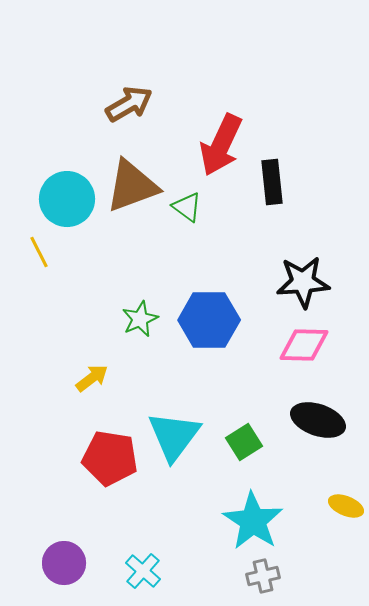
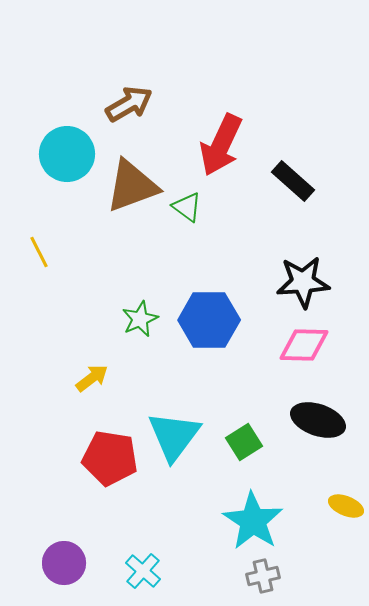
black rectangle: moved 21 px right, 1 px up; rotated 42 degrees counterclockwise
cyan circle: moved 45 px up
